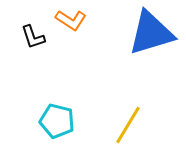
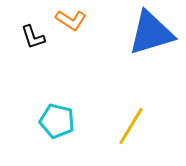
yellow line: moved 3 px right, 1 px down
